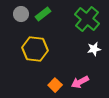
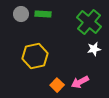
green rectangle: rotated 42 degrees clockwise
green cross: moved 2 px right, 3 px down
yellow hexagon: moved 7 px down; rotated 20 degrees counterclockwise
orange square: moved 2 px right
